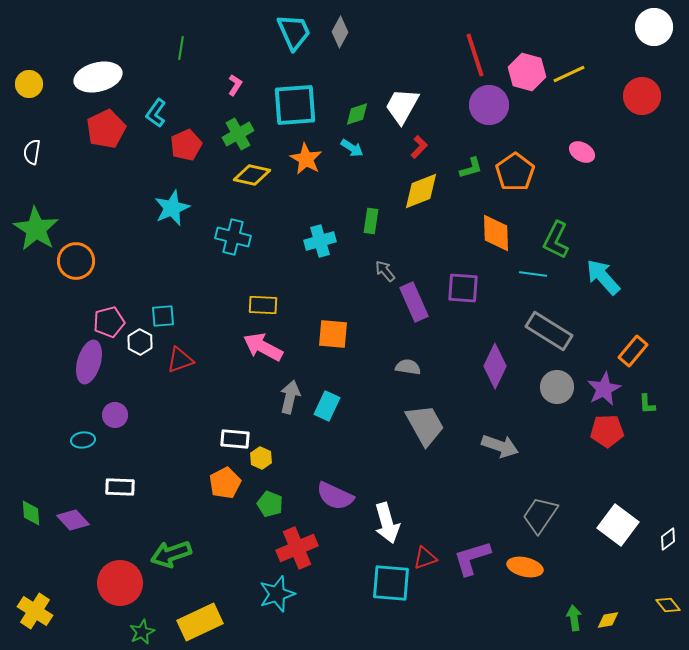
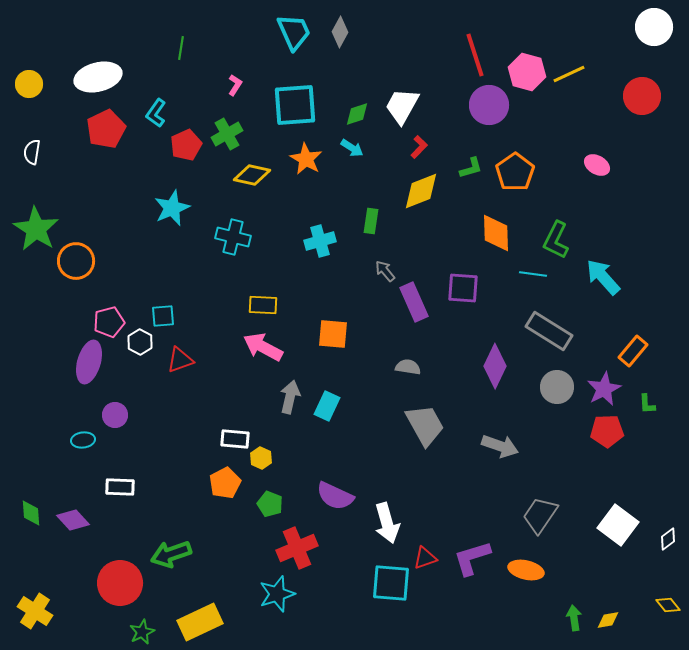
green cross at (238, 134): moved 11 px left
pink ellipse at (582, 152): moved 15 px right, 13 px down
orange ellipse at (525, 567): moved 1 px right, 3 px down
